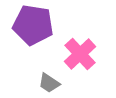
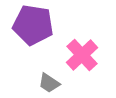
pink cross: moved 2 px right, 1 px down
